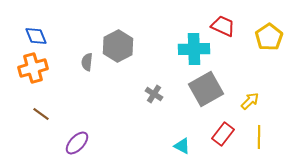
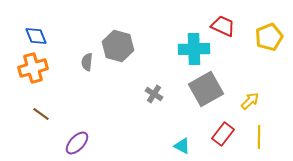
yellow pentagon: rotated 12 degrees clockwise
gray hexagon: rotated 16 degrees counterclockwise
